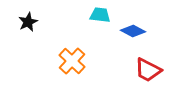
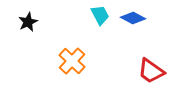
cyan trapezoid: rotated 55 degrees clockwise
blue diamond: moved 13 px up
red trapezoid: moved 3 px right, 1 px down; rotated 8 degrees clockwise
